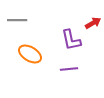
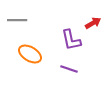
purple line: rotated 24 degrees clockwise
